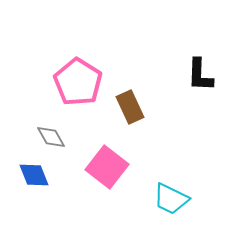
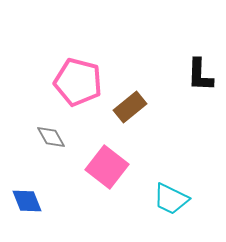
pink pentagon: rotated 18 degrees counterclockwise
brown rectangle: rotated 76 degrees clockwise
blue diamond: moved 7 px left, 26 px down
